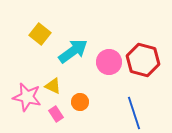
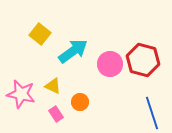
pink circle: moved 1 px right, 2 px down
pink star: moved 6 px left, 3 px up
blue line: moved 18 px right
